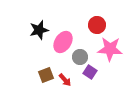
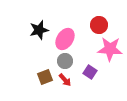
red circle: moved 2 px right
pink ellipse: moved 2 px right, 3 px up
gray circle: moved 15 px left, 4 px down
brown square: moved 1 px left, 2 px down
